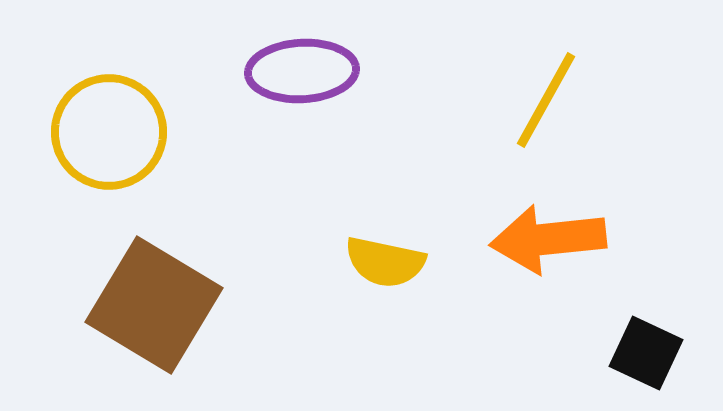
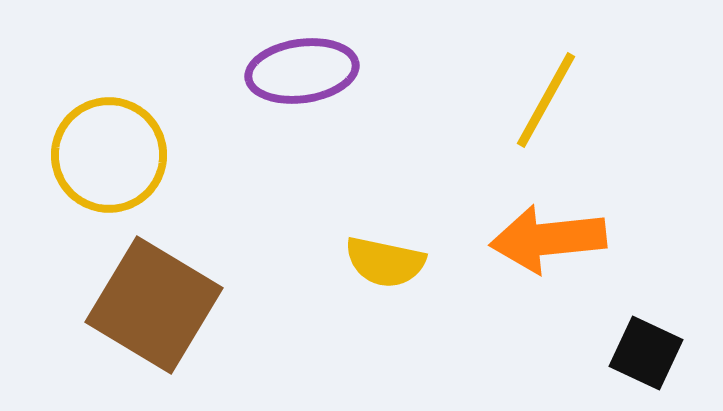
purple ellipse: rotated 5 degrees counterclockwise
yellow circle: moved 23 px down
